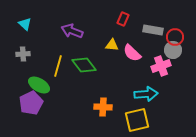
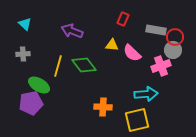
gray rectangle: moved 3 px right
purple pentagon: rotated 15 degrees clockwise
